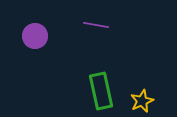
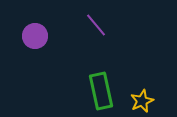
purple line: rotated 40 degrees clockwise
